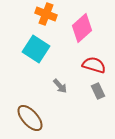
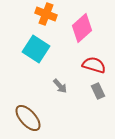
brown ellipse: moved 2 px left
